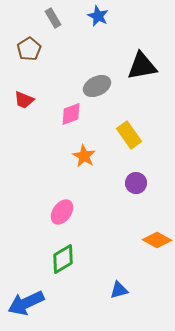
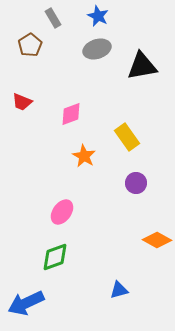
brown pentagon: moved 1 px right, 4 px up
gray ellipse: moved 37 px up; rotated 8 degrees clockwise
red trapezoid: moved 2 px left, 2 px down
yellow rectangle: moved 2 px left, 2 px down
green diamond: moved 8 px left, 2 px up; rotated 12 degrees clockwise
